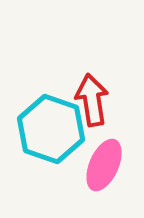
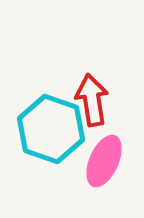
pink ellipse: moved 4 px up
